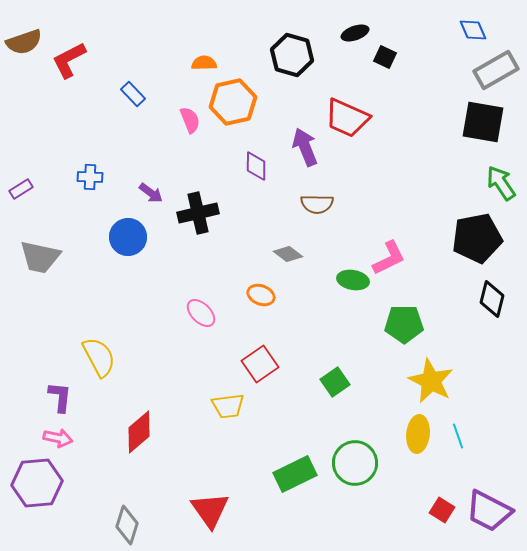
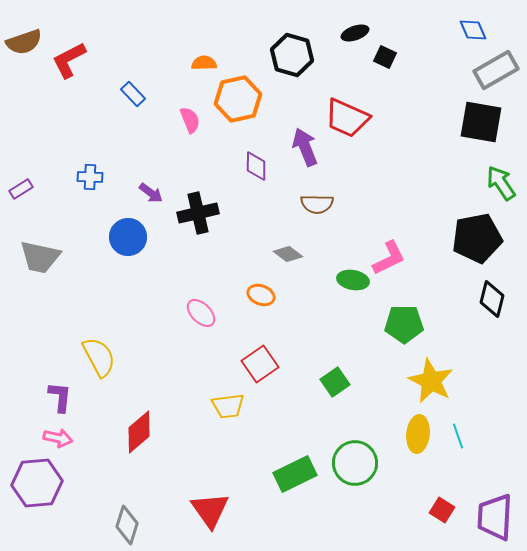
orange hexagon at (233, 102): moved 5 px right, 3 px up
black square at (483, 122): moved 2 px left
purple trapezoid at (489, 511): moved 6 px right, 6 px down; rotated 66 degrees clockwise
